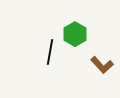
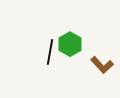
green hexagon: moved 5 px left, 10 px down
